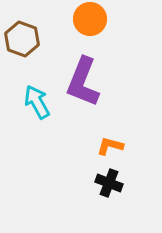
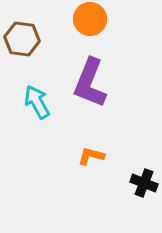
brown hexagon: rotated 12 degrees counterclockwise
purple L-shape: moved 7 px right, 1 px down
orange L-shape: moved 19 px left, 10 px down
black cross: moved 35 px right
